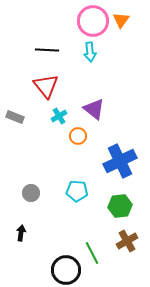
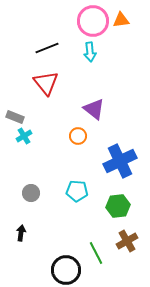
orange triangle: rotated 48 degrees clockwise
black line: moved 2 px up; rotated 25 degrees counterclockwise
red triangle: moved 3 px up
cyan cross: moved 35 px left, 20 px down
green hexagon: moved 2 px left
green line: moved 4 px right
